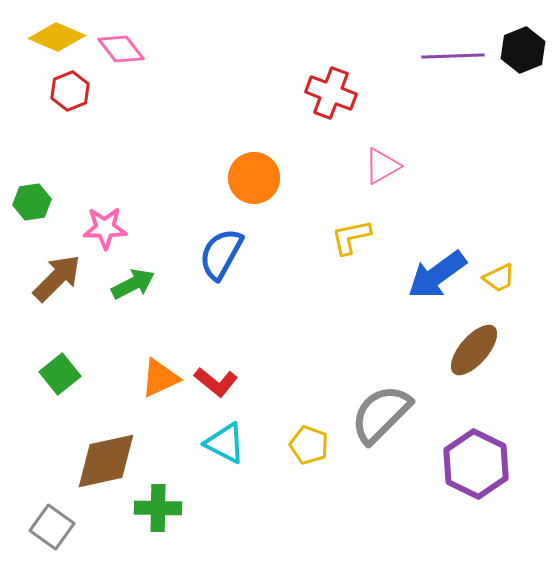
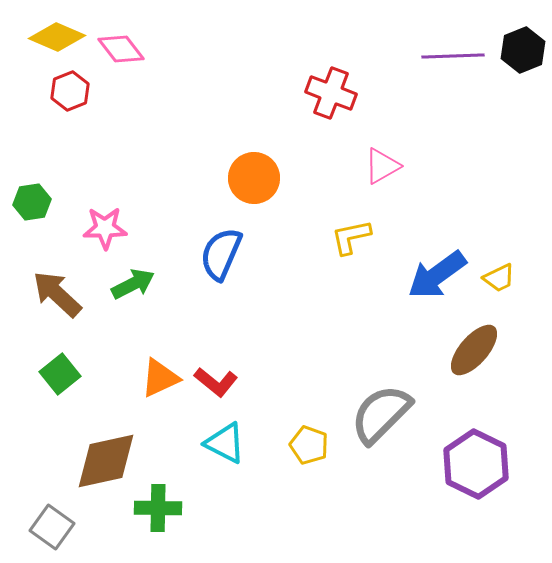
blue semicircle: rotated 6 degrees counterclockwise
brown arrow: moved 16 px down; rotated 92 degrees counterclockwise
